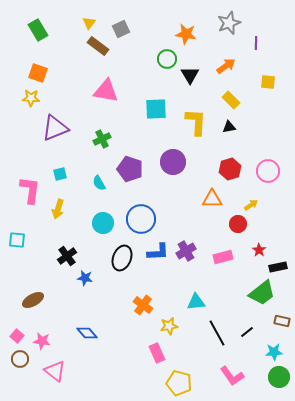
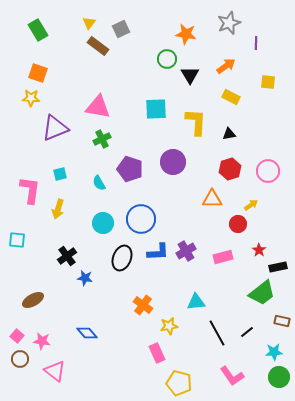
pink triangle at (106, 91): moved 8 px left, 16 px down
yellow rectangle at (231, 100): moved 3 px up; rotated 18 degrees counterclockwise
black triangle at (229, 127): moved 7 px down
